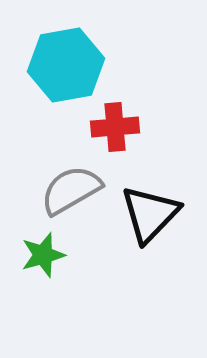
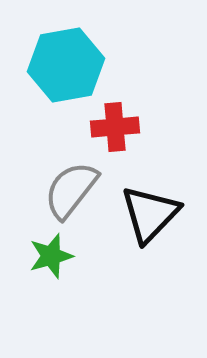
gray semicircle: rotated 22 degrees counterclockwise
green star: moved 8 px right, 1 px down
